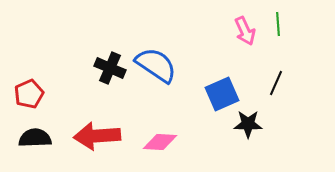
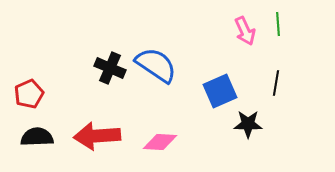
black line: rotated 15 degrees counterclockwise
blue square: moved 2 px left, 3 px up
black semicircle: moved 2 px right, 1 px up
